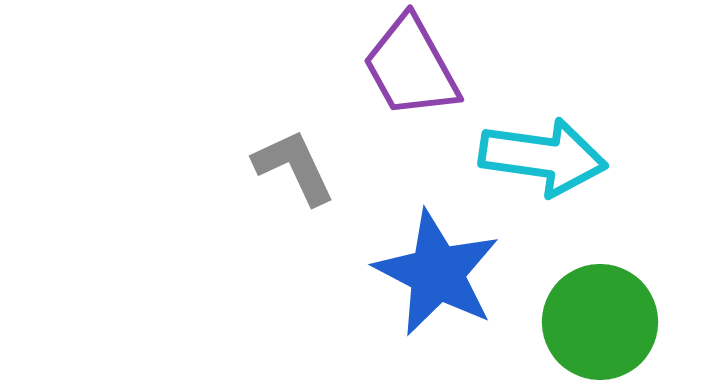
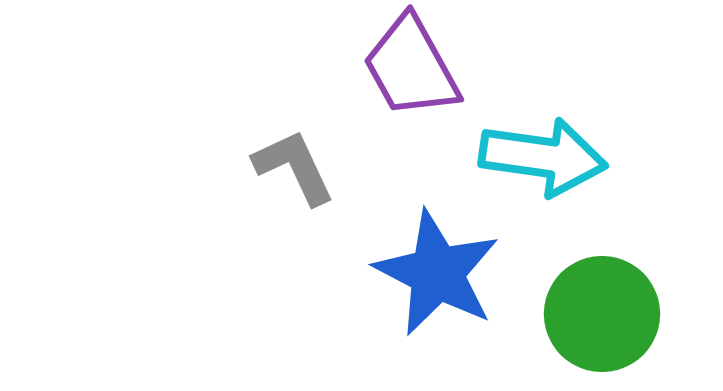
green circle: moved 2 px right, 8 px up
